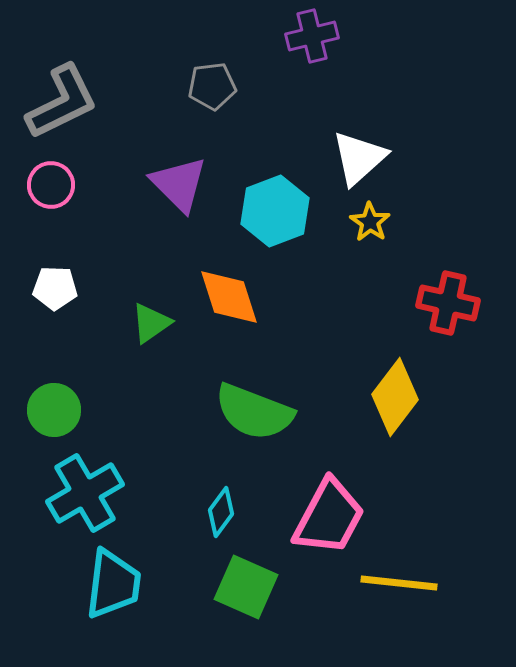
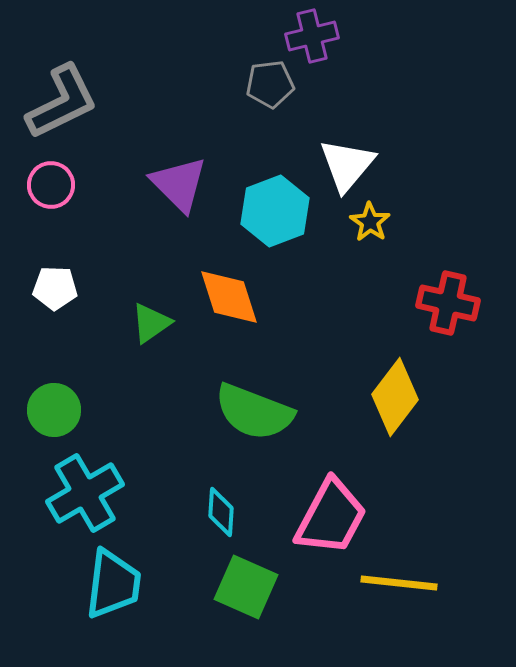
gray pentagon: moved 58 px right, 2 px up
white triangle: moved 12 px left, 7 px down; rotated 8 degrees counterclockwise
cyan diamond: rotated 33 degrees counterclockwise
pink trapezoid: moved 2 px right
